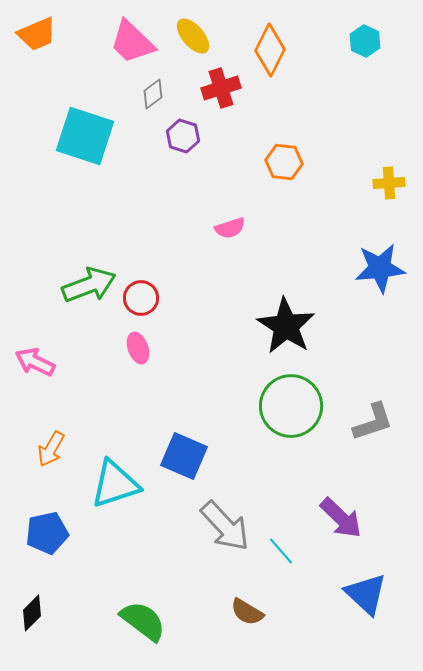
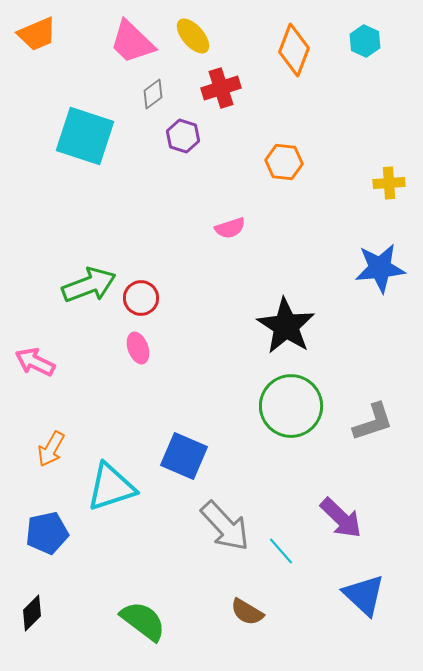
orange diamond: moved 24 px right; rotated 6 degrees counterclockwise
cyan triangle: moved 4 px left, 3 px down
blue triangle: moved 2 px left, 1 px down
